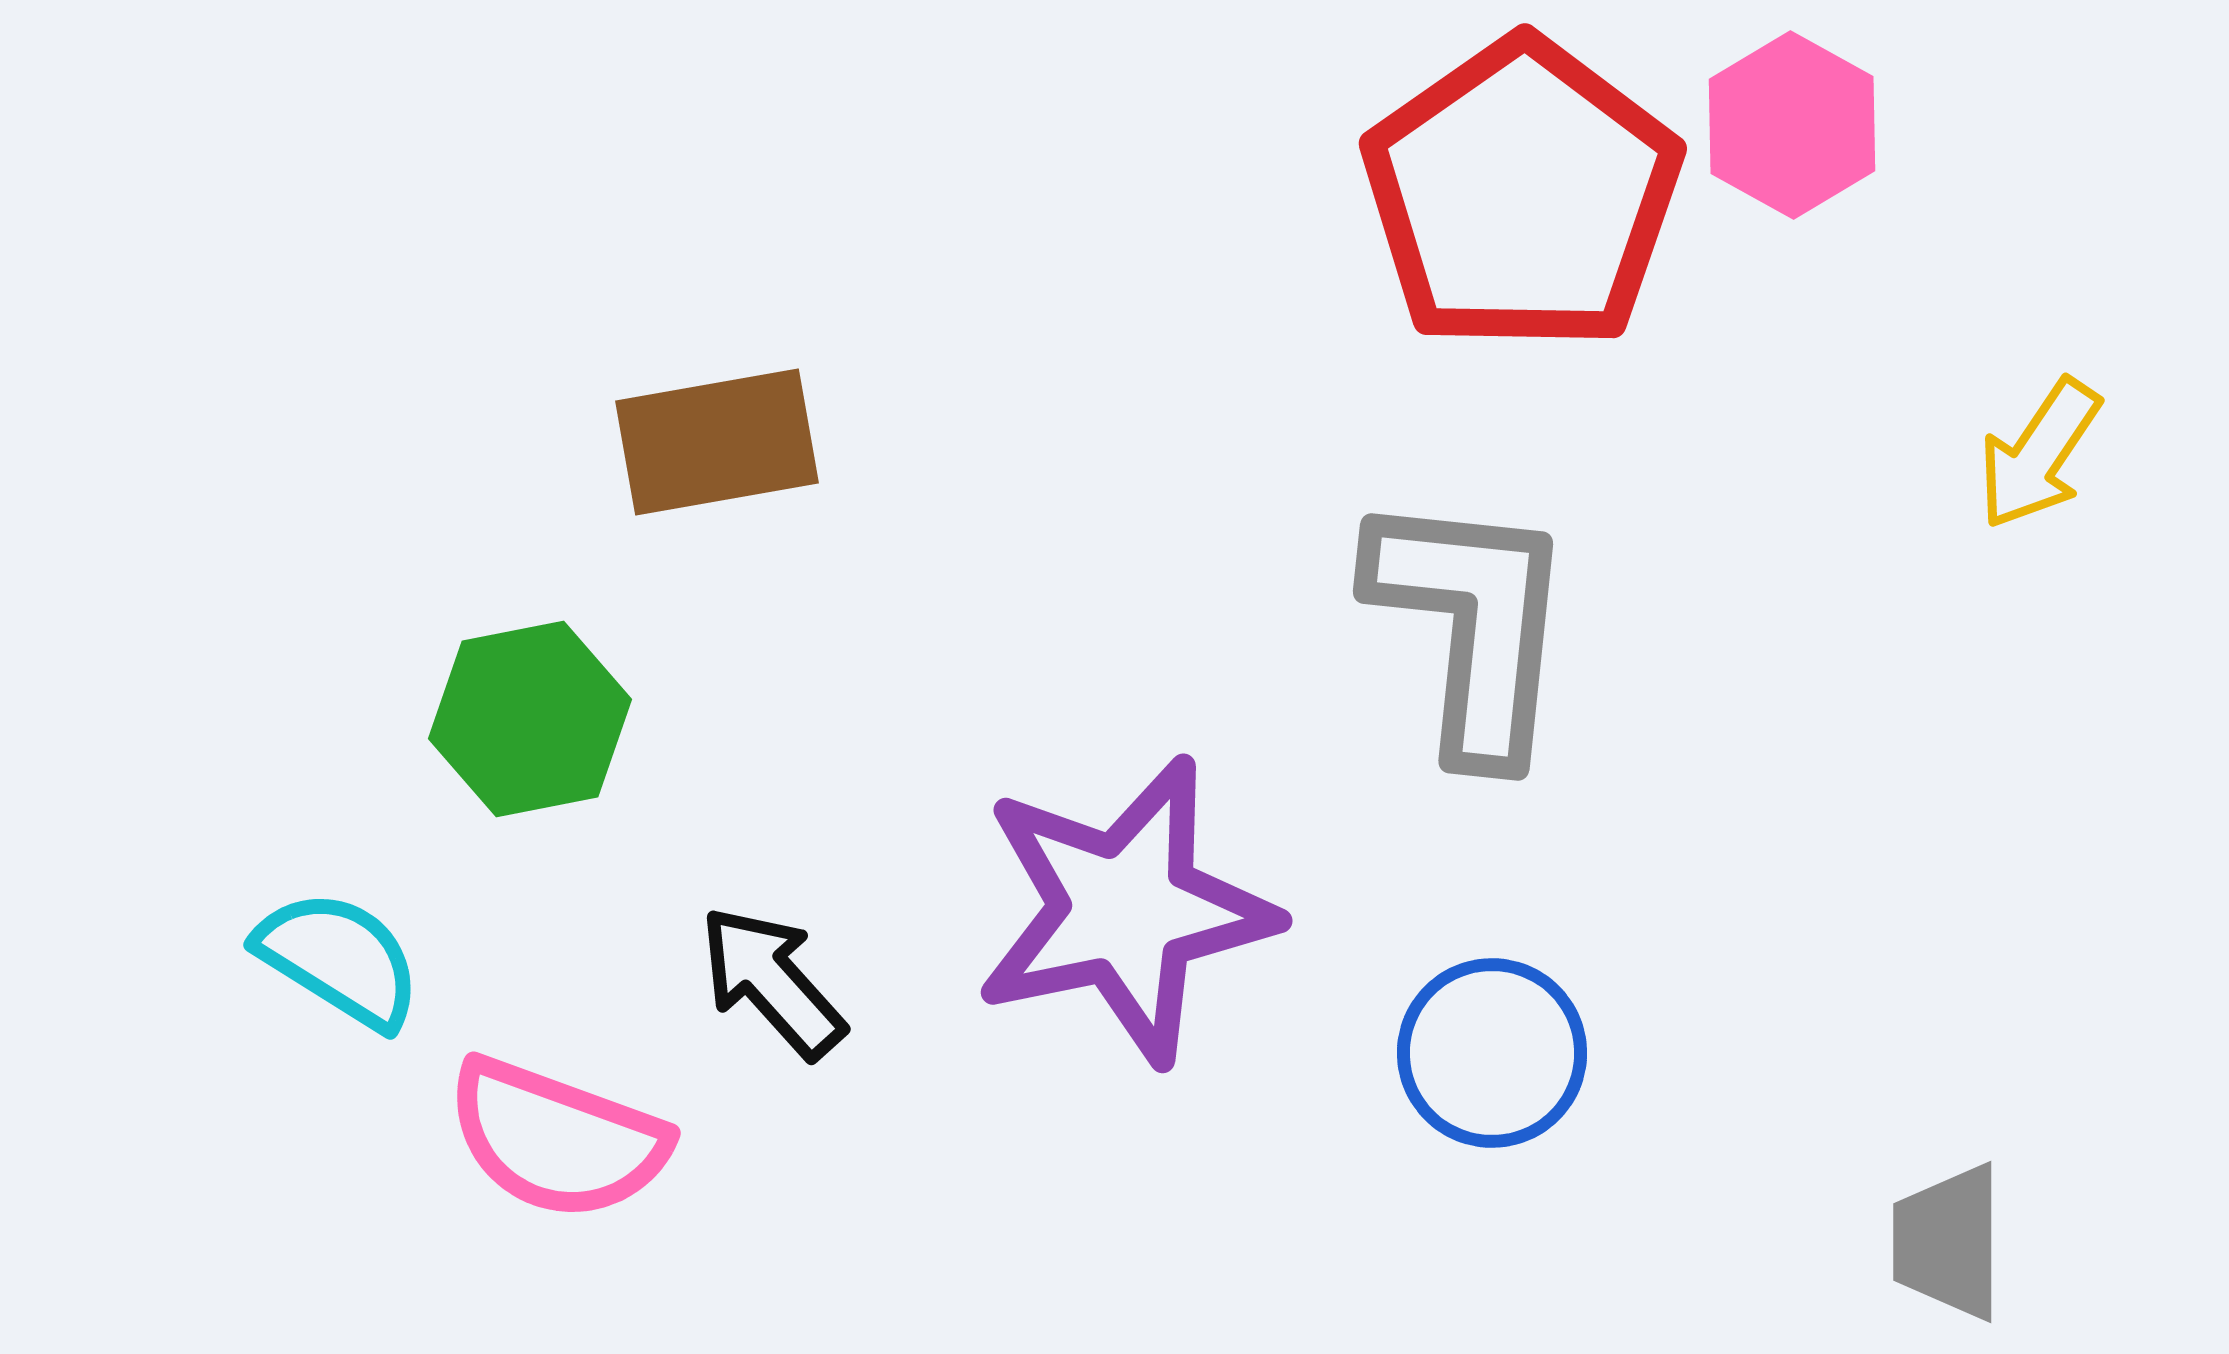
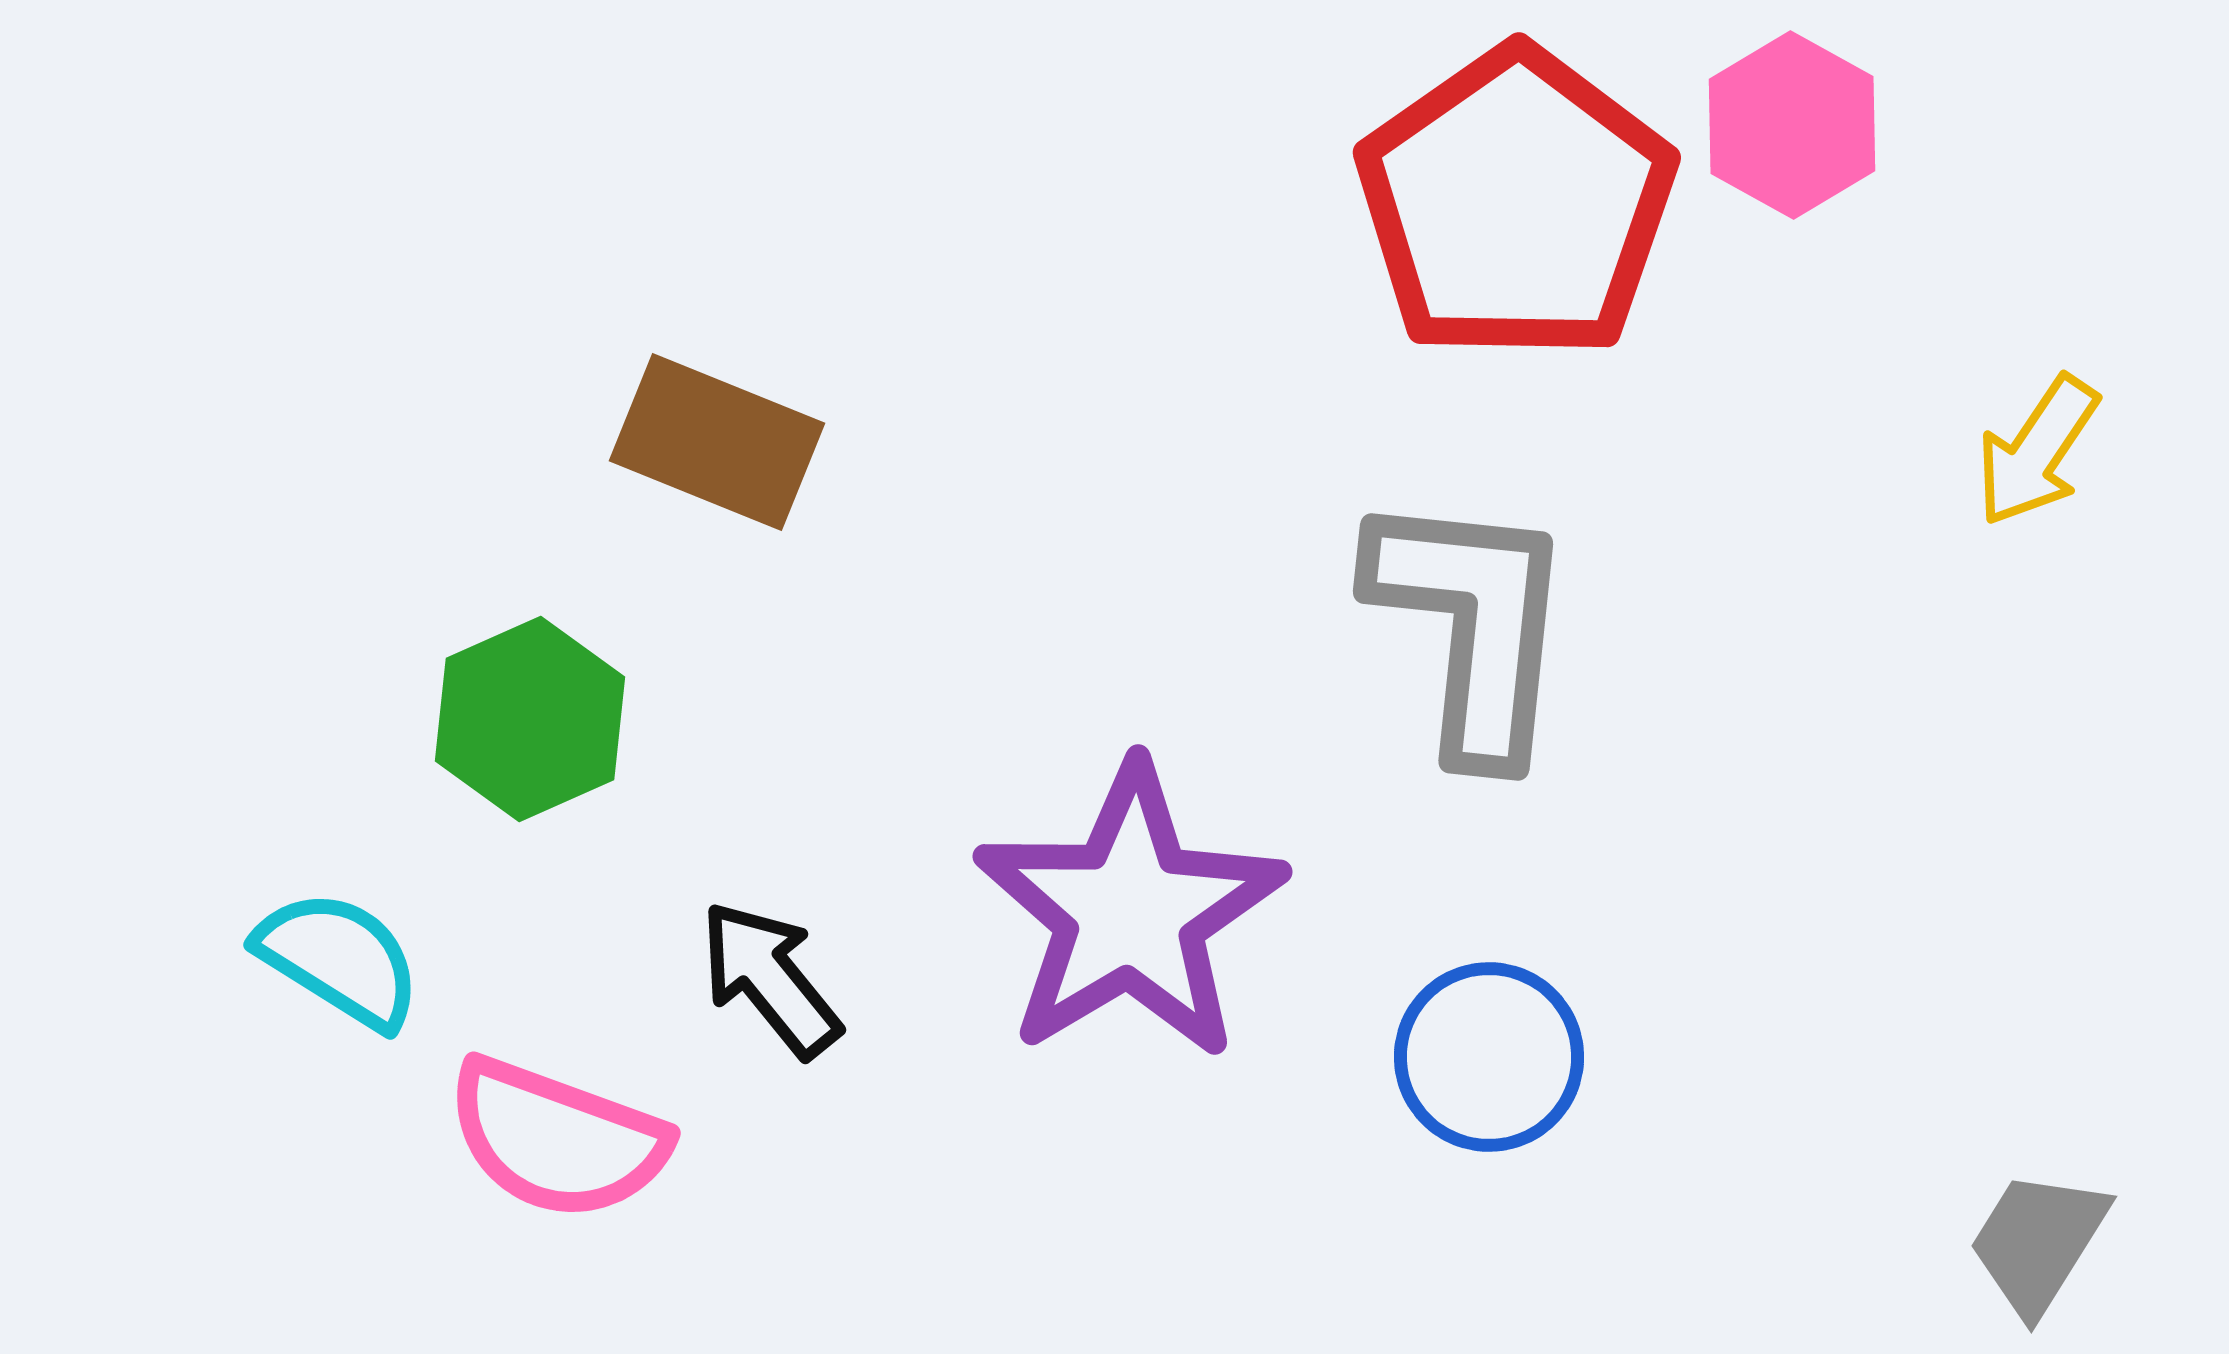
red pentagon: moved 6 px left, 9 px down
brown rectangle: rotated 32 degrees clockwise
yellow arrow: moved 2 px left, 3 px up
green hexagon: rotated 13 degrees counterclockwise
purple star: moved 5 px right, 2 px down; rotated 19 degrees counterclockwise
black arrow: moved 2 px left, 3 px up; rotated 3 degrees clockwise
blue circle: moved 3 px left, 4 px down
gray trapezoid: moved 90 px right; rotated 32 degrees clockwise
